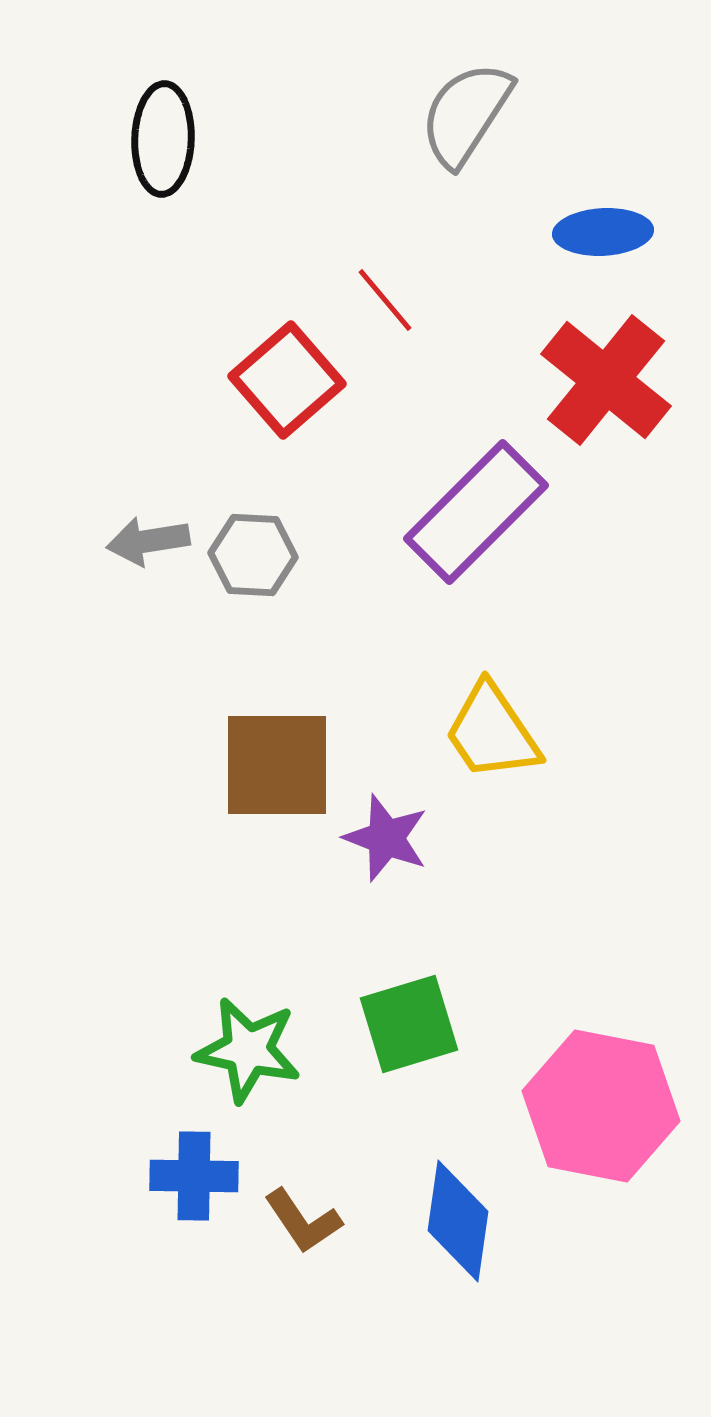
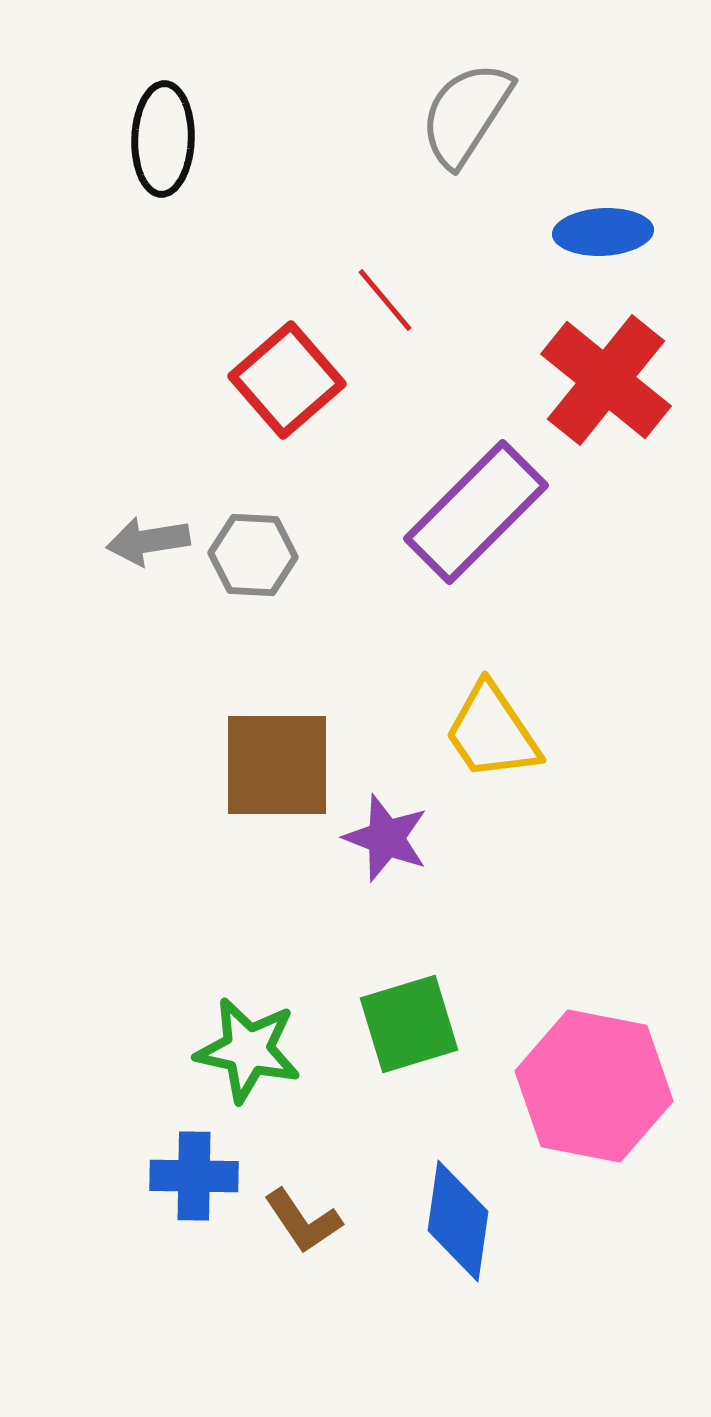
pink hexagon: moved 7 px left, 20 px up
